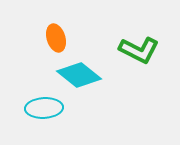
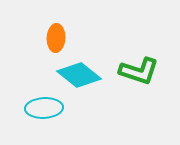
orange ellipse: rotated 20 degrees clockwise
green L-shape: moved 21 px down; rotated 9 degrees counterclockwise
